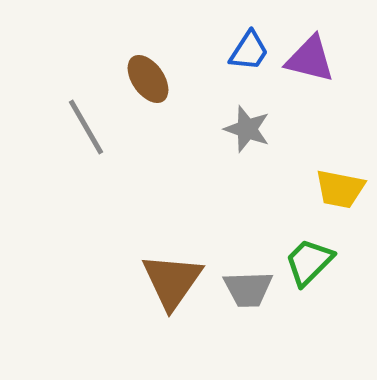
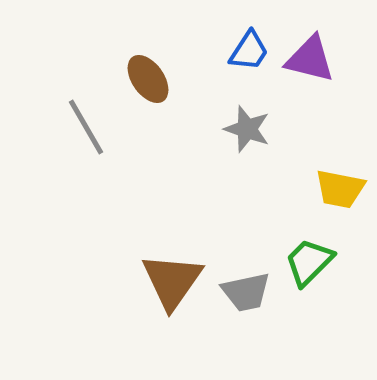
gray trapezoid: moved 2 px left, 3 px down; rotated 10 degrees counterclockwise
